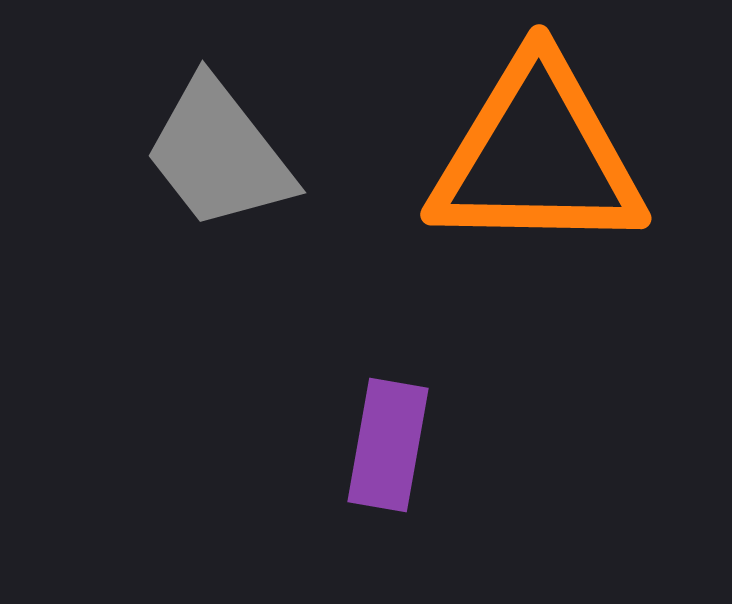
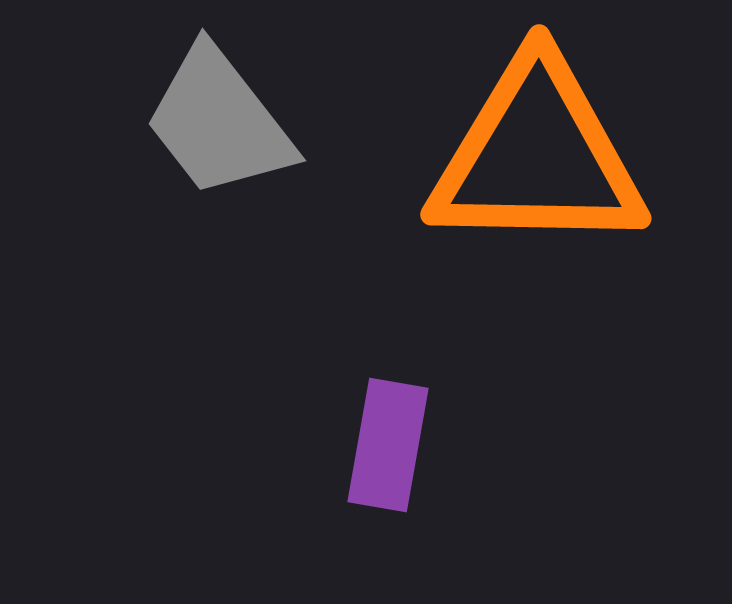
gray trapezoid: moved 32 px up
